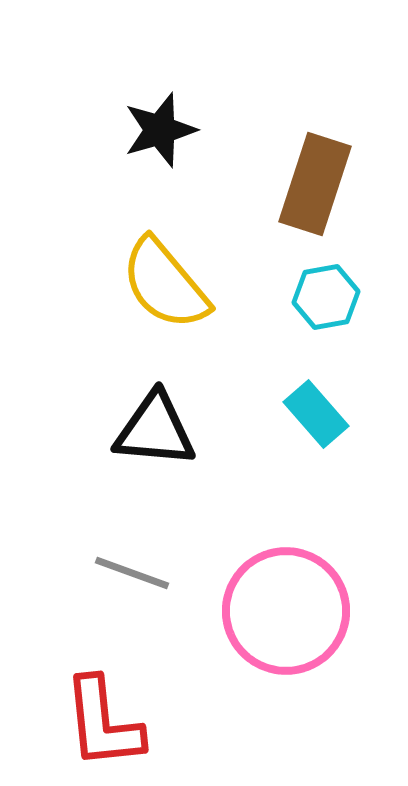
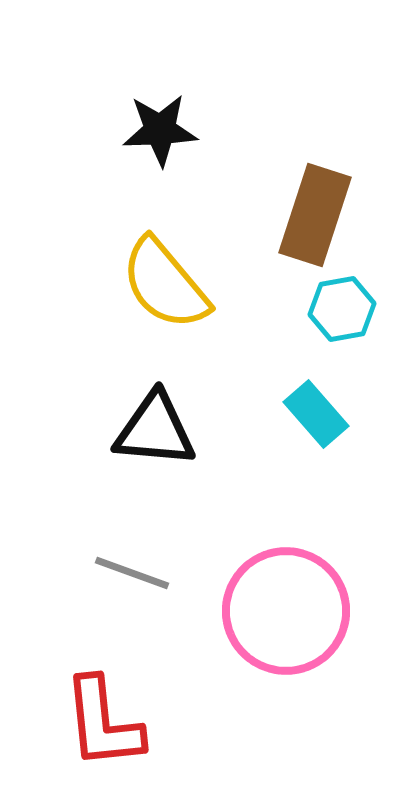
black star: rotated 14 degrees clockwise
brown rectangle: moved 31 px down
cyan hexagon: moved 16 px right, 12 px down
